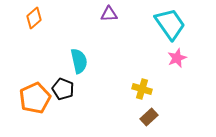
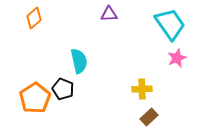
yellow cross: rotated 18 degrees counterclockwise
orange pentagon: rotated 8 degrees counterclockwise
